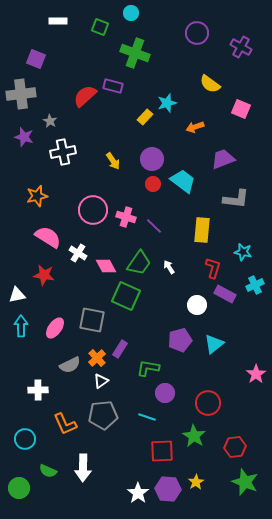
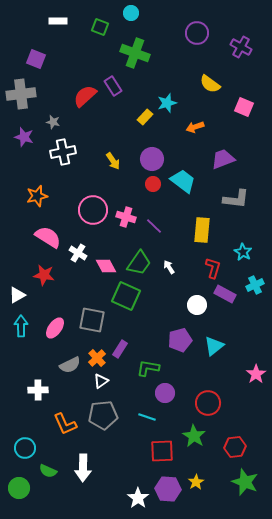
purple rectangle at (113, 86): rotated 42 degrees clockwise
pink square at (241, 109): moved 3 px right, 2 px up
gray star at (50, 121): moved 3 px right, 1 px down; rotated 16 degrees counterclockwise
cyan star at (243, 252): rotated 18 degrees clockwise
white triangle at (17, 295): rotated 18 degrees counterclockwise
cyan triangle at (214, 344): moved 2 px down
cyan circle at (25, 439): moved 9 px down
white star at (138, 493): moved 5 px down
